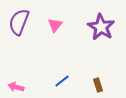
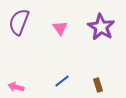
pink triangle: moved 5 px right, 3 px down; rotated 14 degrees counterclockwise
